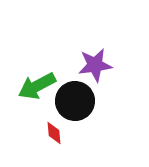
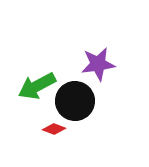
purple star: moved 3 px right, 1 px up
red diamond: moved 4 px up; rotated 65 degrees counterclockwise
